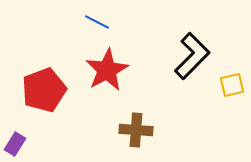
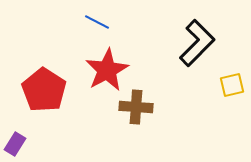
black L-shape: moved 5 px right, 13 px up
red pentagon: rotated 18 degrees counterclockwise
brown cross: moved 23 px up
